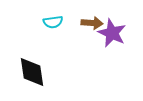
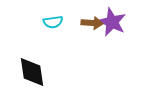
purple star: moved 11 px up
